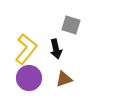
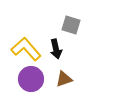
yellow L-shape: rotated 80 degrees counterclockwise
purple circle: moved 2 px right, 1 px down
